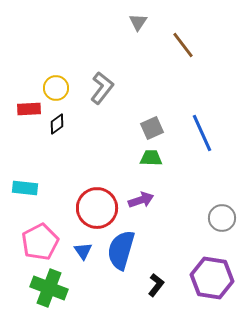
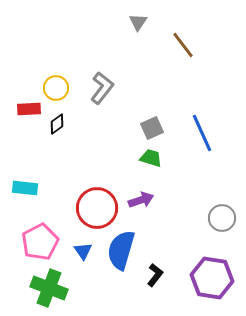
green trapezoid: rotated 15 degrees clockwise
black L-shape: moved 1 px left, 10 px up
